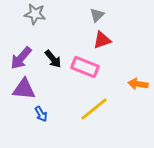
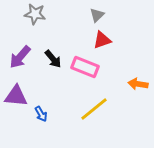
purple arrow: moved 1 px left, 1 px up
purple triangle: moved 8 px left, 7 px down
